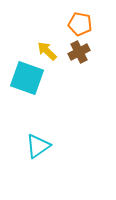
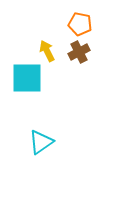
yellow arrow: rotated 20 degrees clockwise
cyan square: rotated 20 degrees counterclockwise
cyan triangle: moved 3 px right, 4 px up
